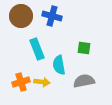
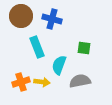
blue cross: moved 3 px down
cyan rectangle: moved 2 px up
cyan semicircle: rotated 30 degrees clockwise
gray semicircle: moved 4 px left
